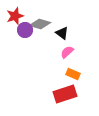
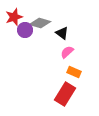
red star: moved 1 px left, 1 px down
gray diamond: moved 1 px up
orange rectangle: moved 1 px right, 2 px up
red rectangle: rotated 40 degrees counterclockwise
